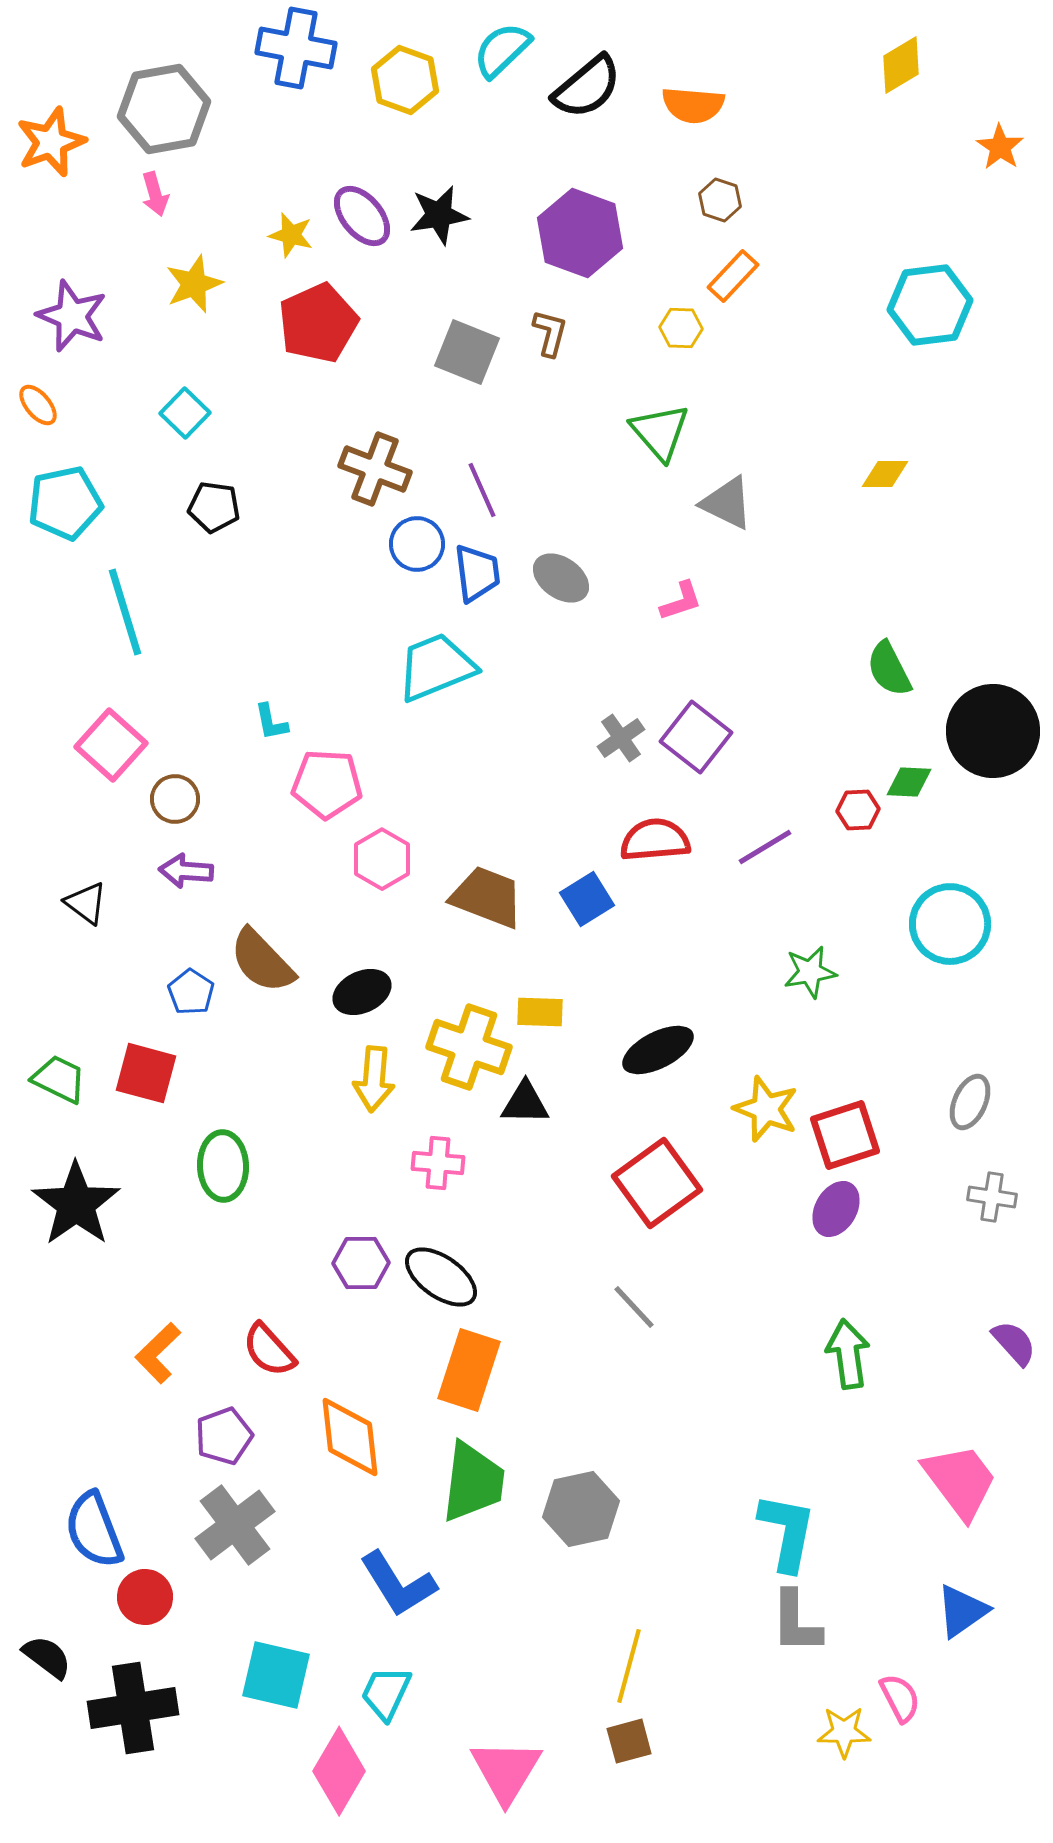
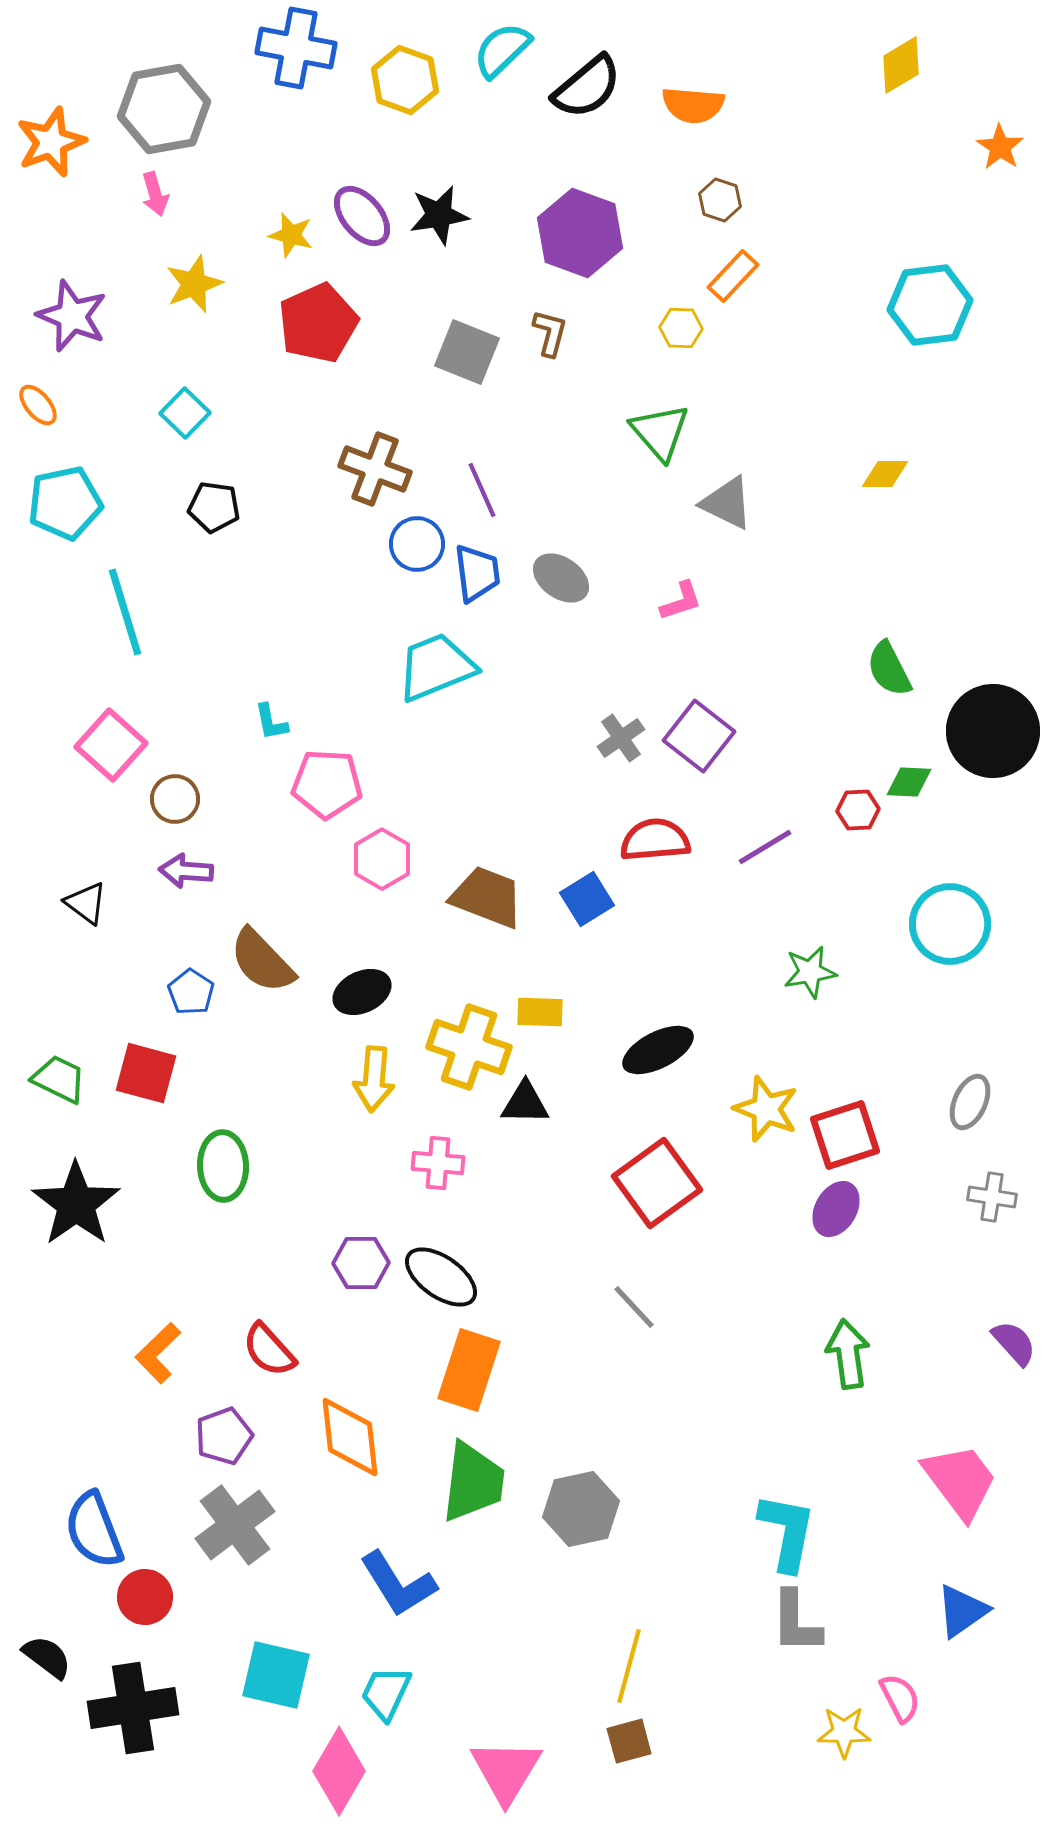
purple square at (696, 737): moved 3 px right, 1 px up
